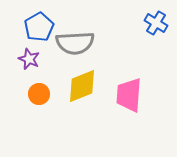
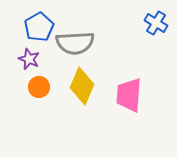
yellow diamond: rotated 45 degrees counterclockwise
orange circle: moved 7 px up
